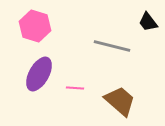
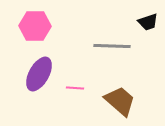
black trapezoid: rotated 70 degrees counterclockwise
pink hexagon: rotated 16 degrees counterclockwise
gray line: rotated 12 degrees counterclockwise
